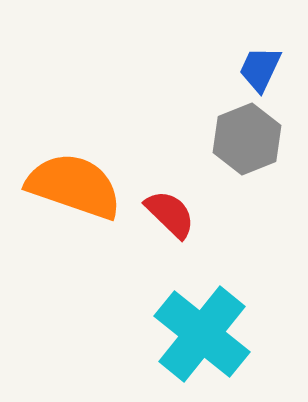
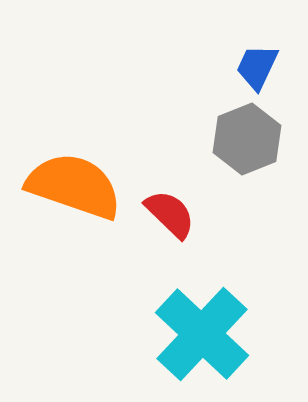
blue trapezoid: moved 3 px left, 2 px up
cyan cross: rotated 4 degrees clockwise
